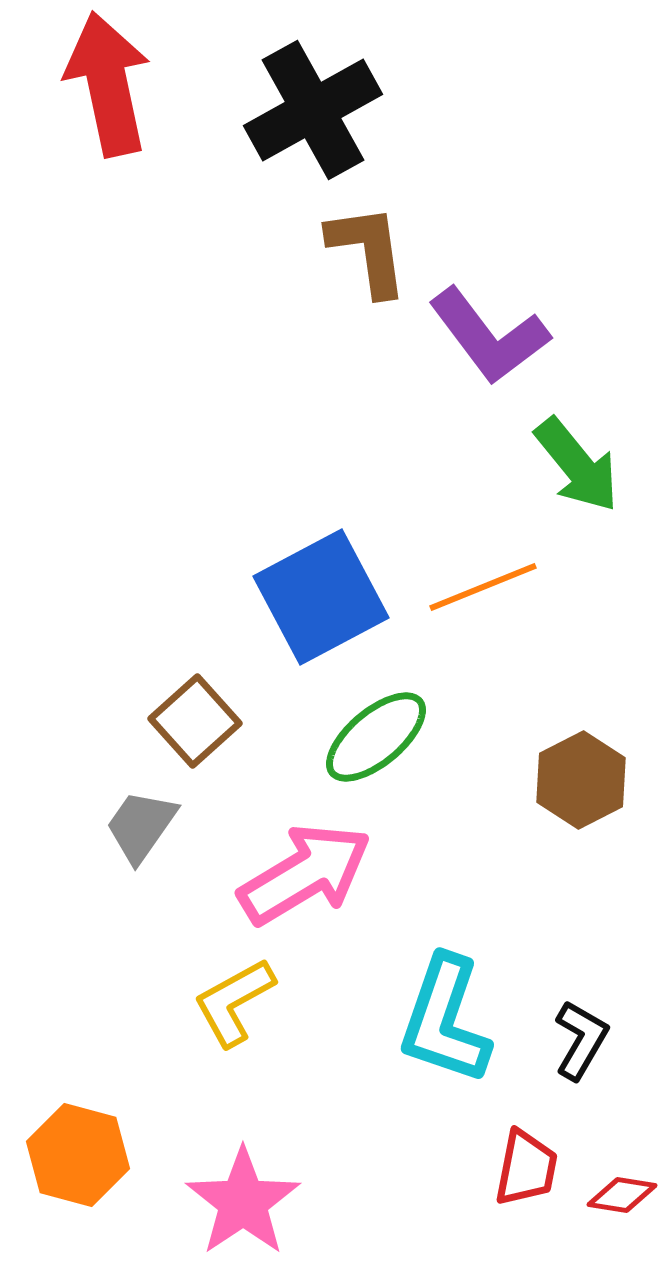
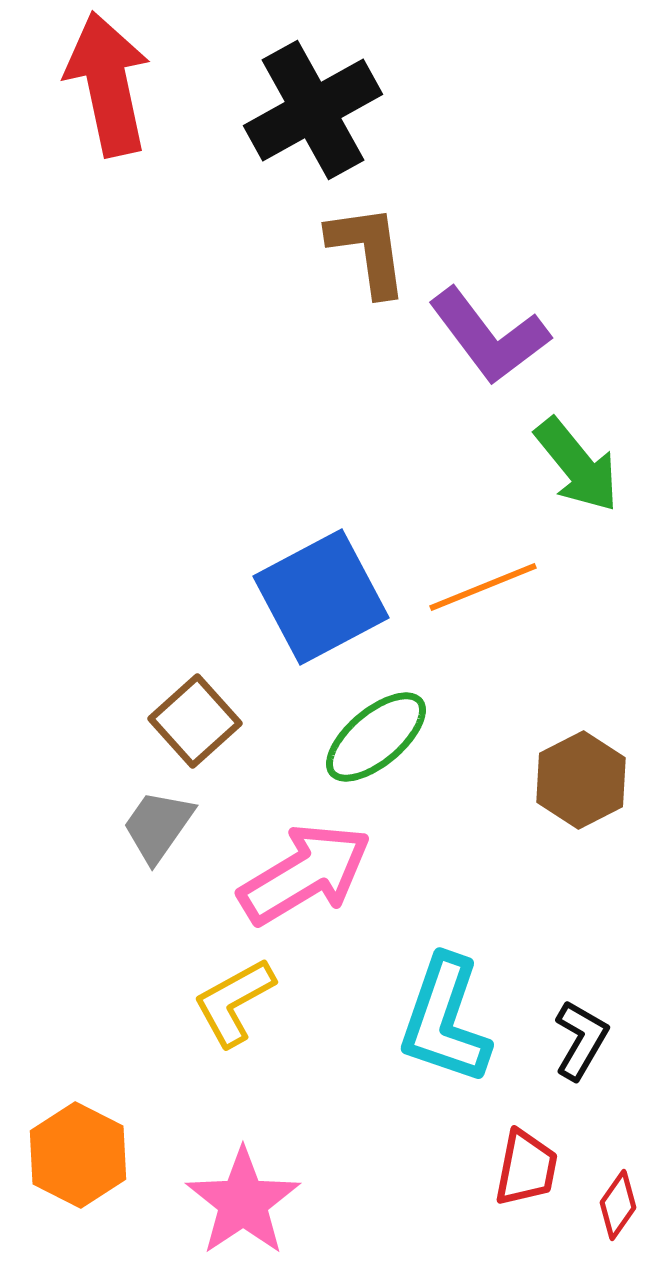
gray trapezoid: moved 17 px right
orange hexagon: rotated 12 degrees clockwise
red diamond: moved 4 px left, 10 px down; rotated 64 degrees counterclockwise
